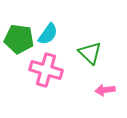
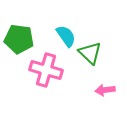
cyan semicircle: moved 18 px right, 2 px down; rotated 70 degrees counterclockwise
